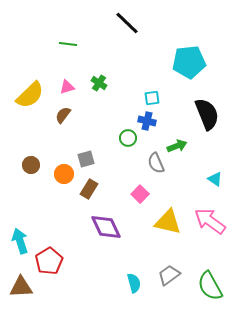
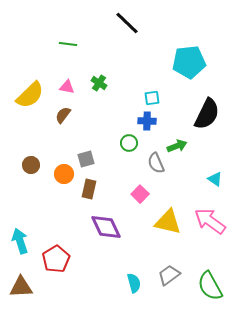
pink triangle: rotated 28 degrees clockwise
black semicircle: rotated 48 degrees clockwise
blue cross: rotated 12 degrees counterclockwise
green circle: moved 1 px right, 5 px down
brown rectangle: rotated 18 degrees counterclockwise
red pentagon: moved 7 px right, 2 px up
